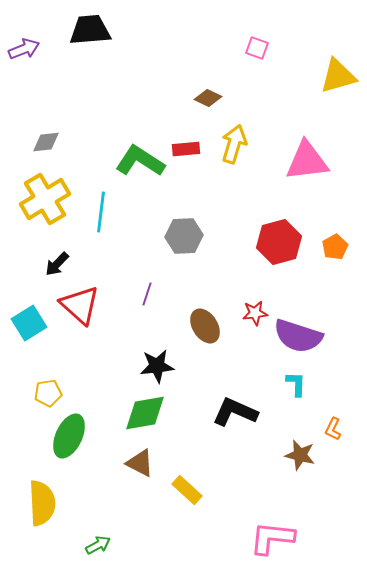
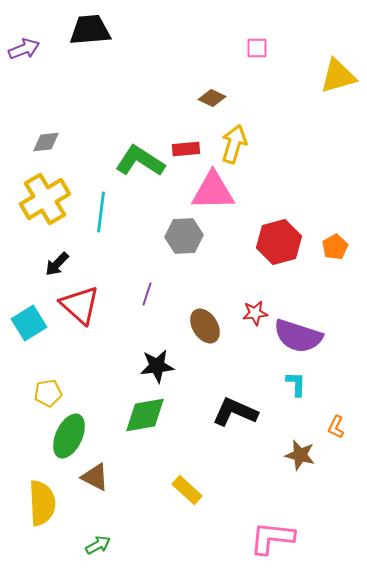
pink square: rotated 20 degrees counterclockwise
brown diamond: moved 4 px right
pink triangle: moved 94 px left, 30 px down; rotated 6 degrees clockwise
green diamond: moved 2 px down
orange L-shape: moved 3 px right, 2 px up
brown triangle: moved 45 px left, 14 px down
